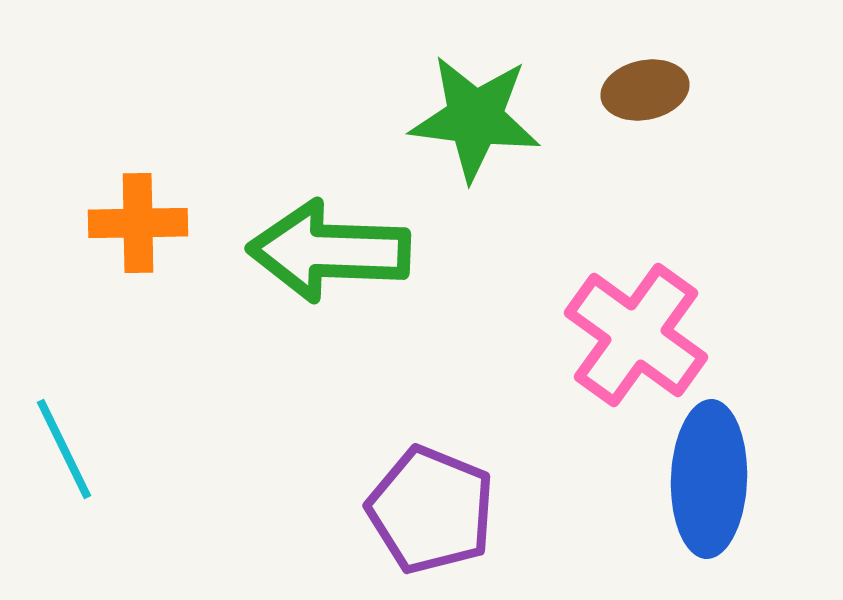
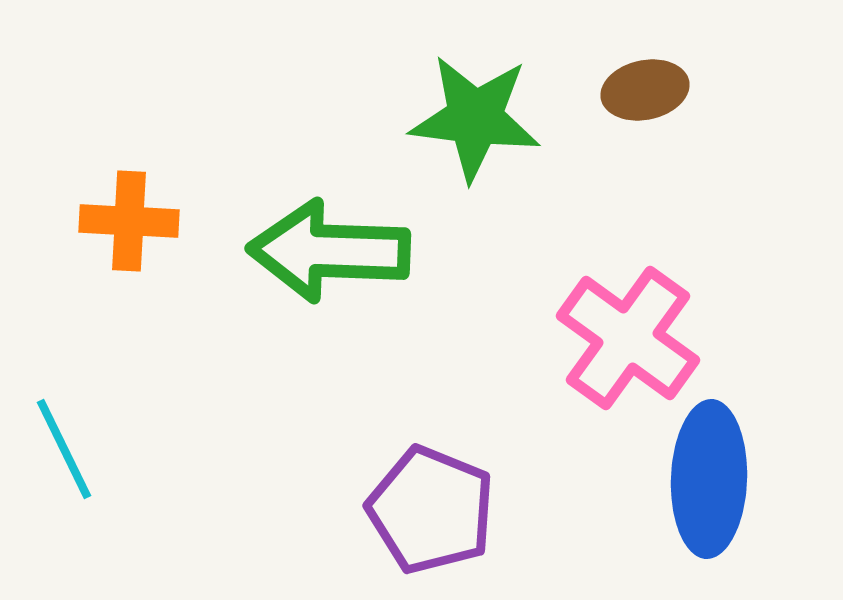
orange cross: moved 9 px left, 2 px up; rotated 4 degrees clockwise
pink cross: moved 8 px left, 3 px down
